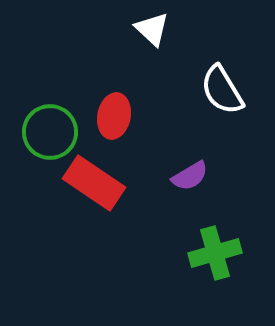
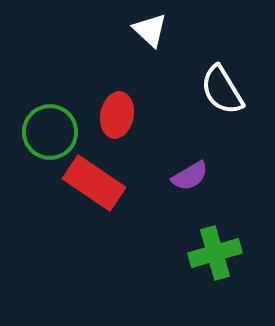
white triangle: moved 2 px left, 1 px down
red ellipse: moved 3 px right, 1 px up
